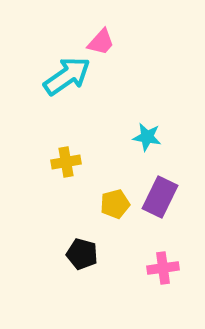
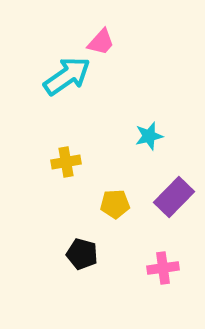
cyan star: moved 2 px right, 1 px up; rotated 24 degrees counterclockwise
purple rectangle: moved 14 px right; rotated 18 degrees clockwise
yellow pentagon: rotated 12 degrees clockwise
